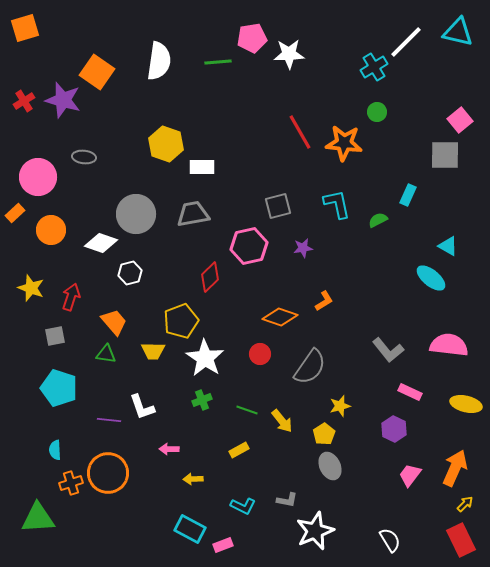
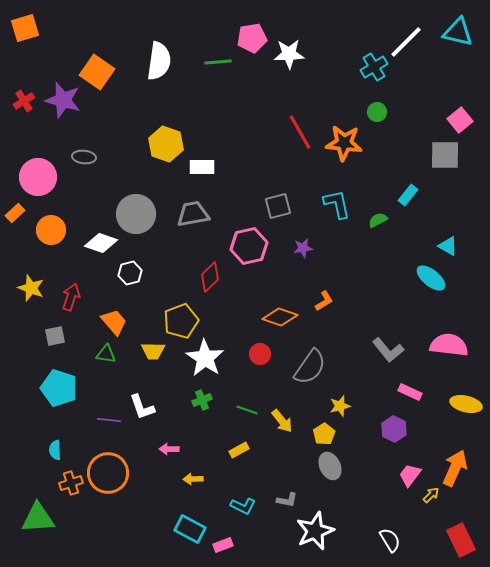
cyan rectangle at (408, 195): rotated 15 degrees clockwise
yellow arrow at (465, 504): moved 34 px left, 9 px up
